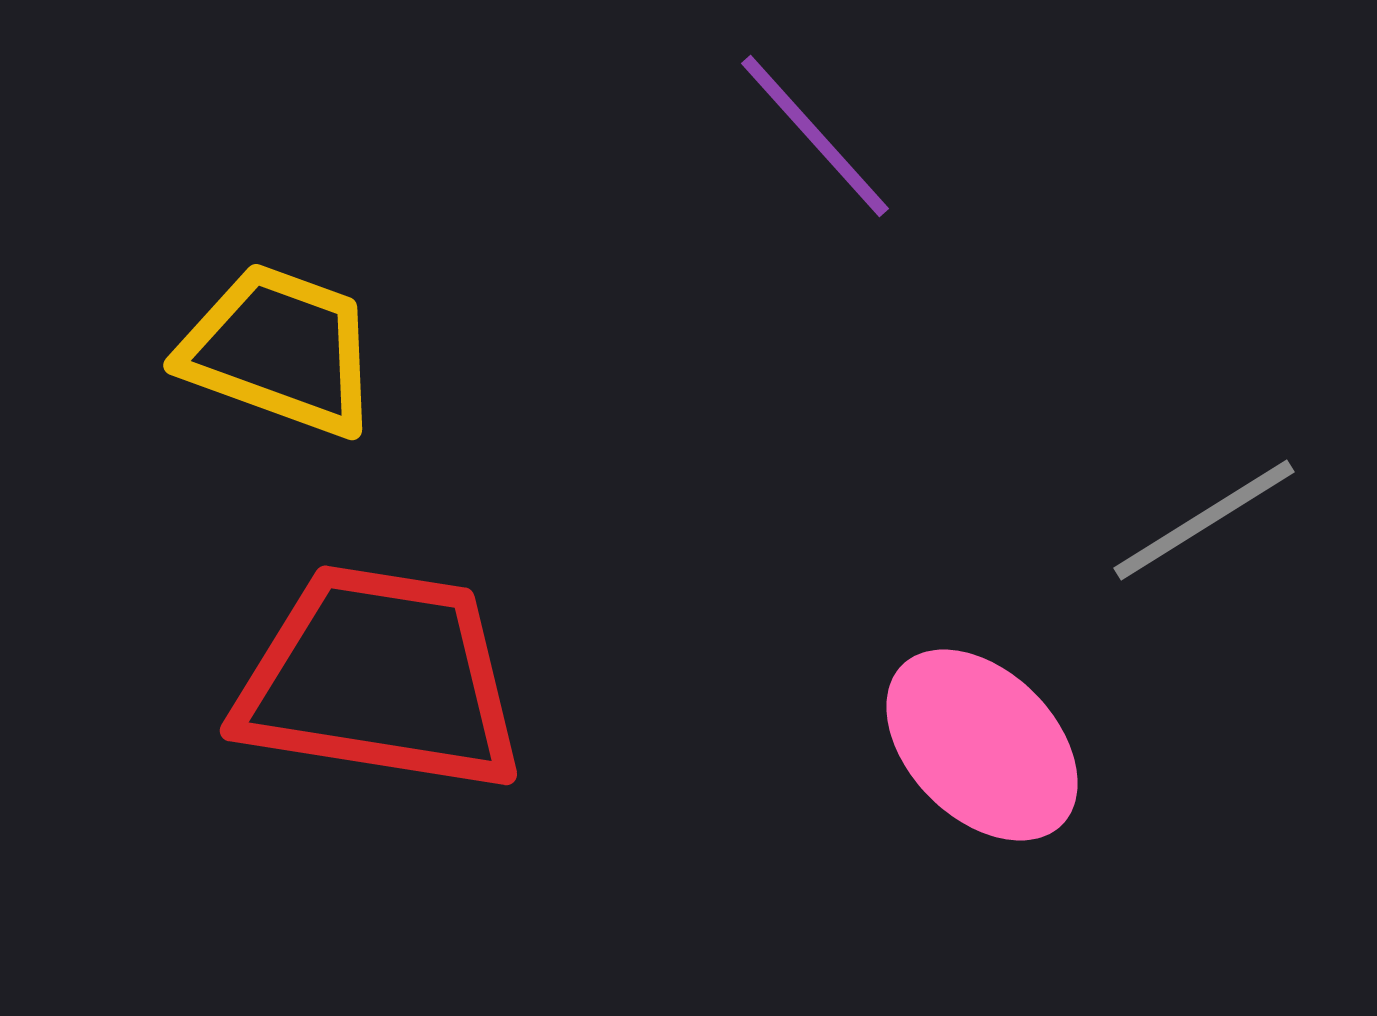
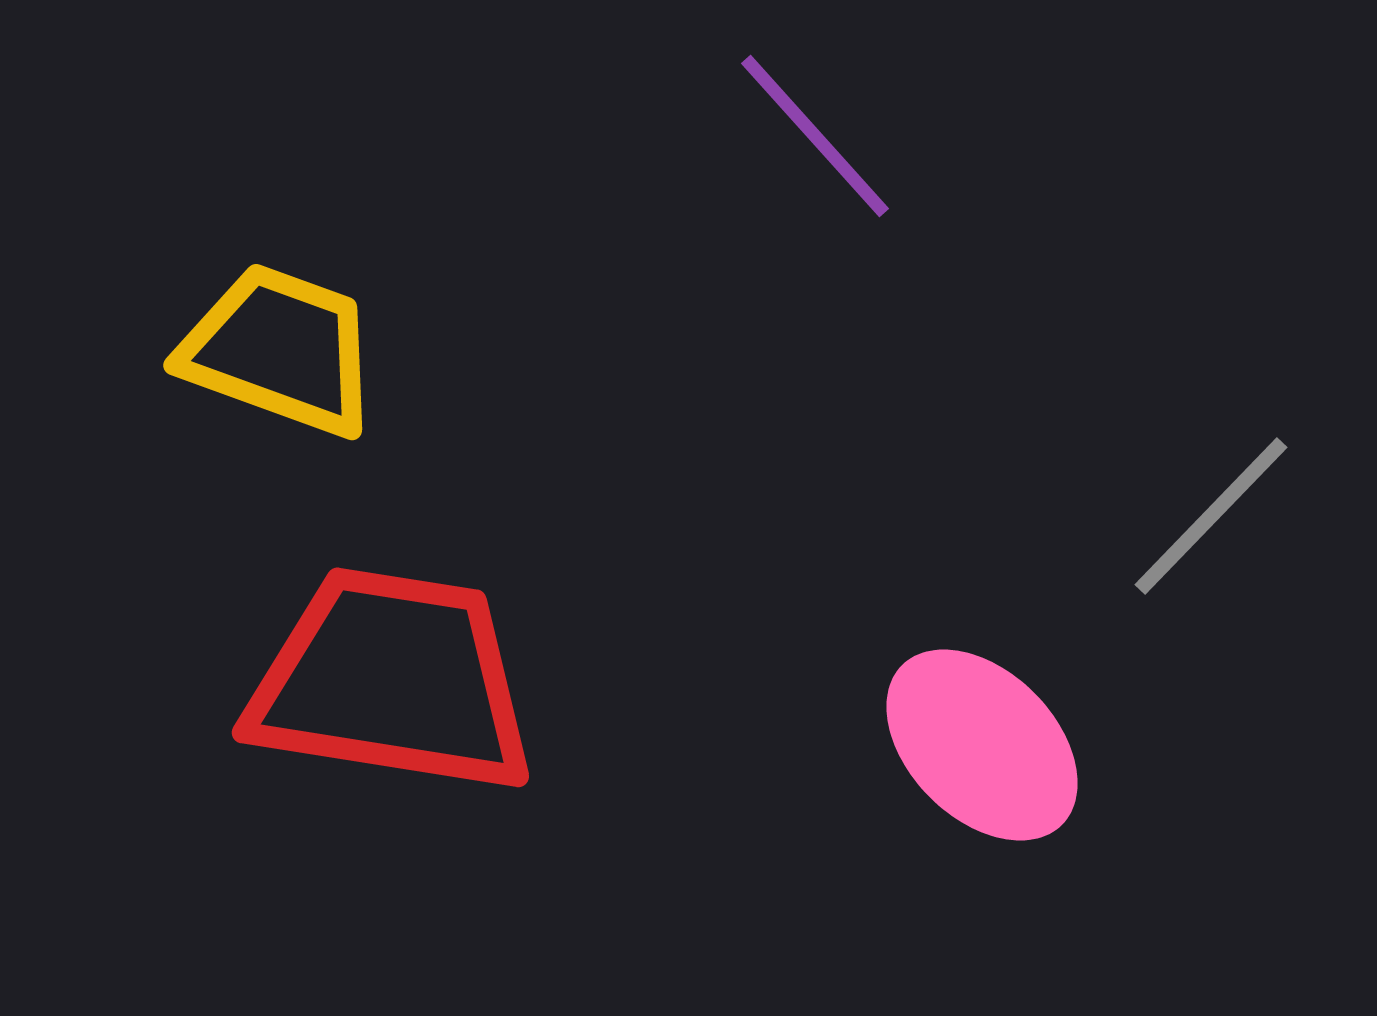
gray line: moved 7 px right, 4 px up; rotated 14 degrees counterclockwise
red trapezoid: moved 12 px right, 2 px down
